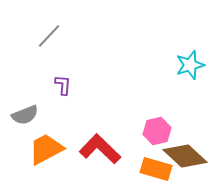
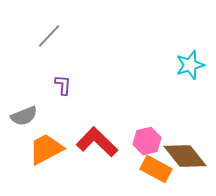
gray semicircle: moved 1 px left, 1 px down
pink hexagon: moved 10 px left, 10 px down
red L-shape: moved 3 px left, 7 px up
brown diamond: rotated 9 degrees clockwise
orange rectangle: rotated 12 degrees clockwise
